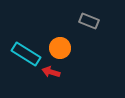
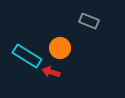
cyan rectangle: moved 1 px right, 2 px down
